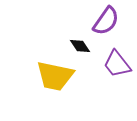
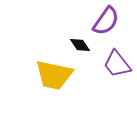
black diamond: moved 1 px up
yellow trapezoid: moved 1 px left, 1 px up
